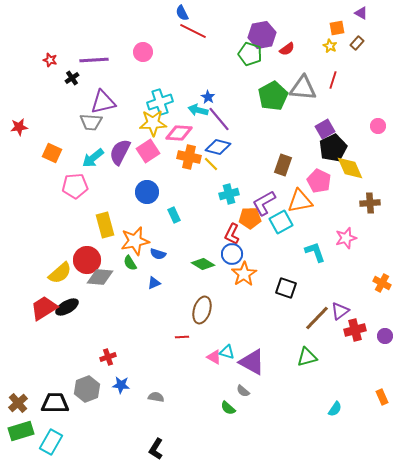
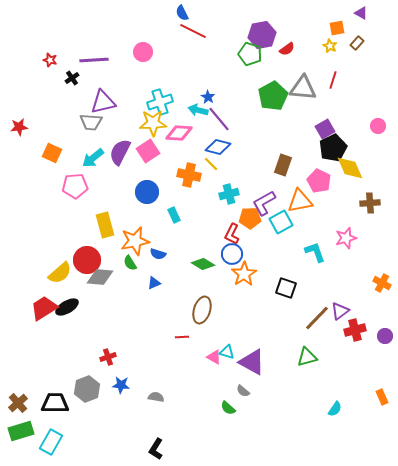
orange cross at (189, 157): moved 18 px down
